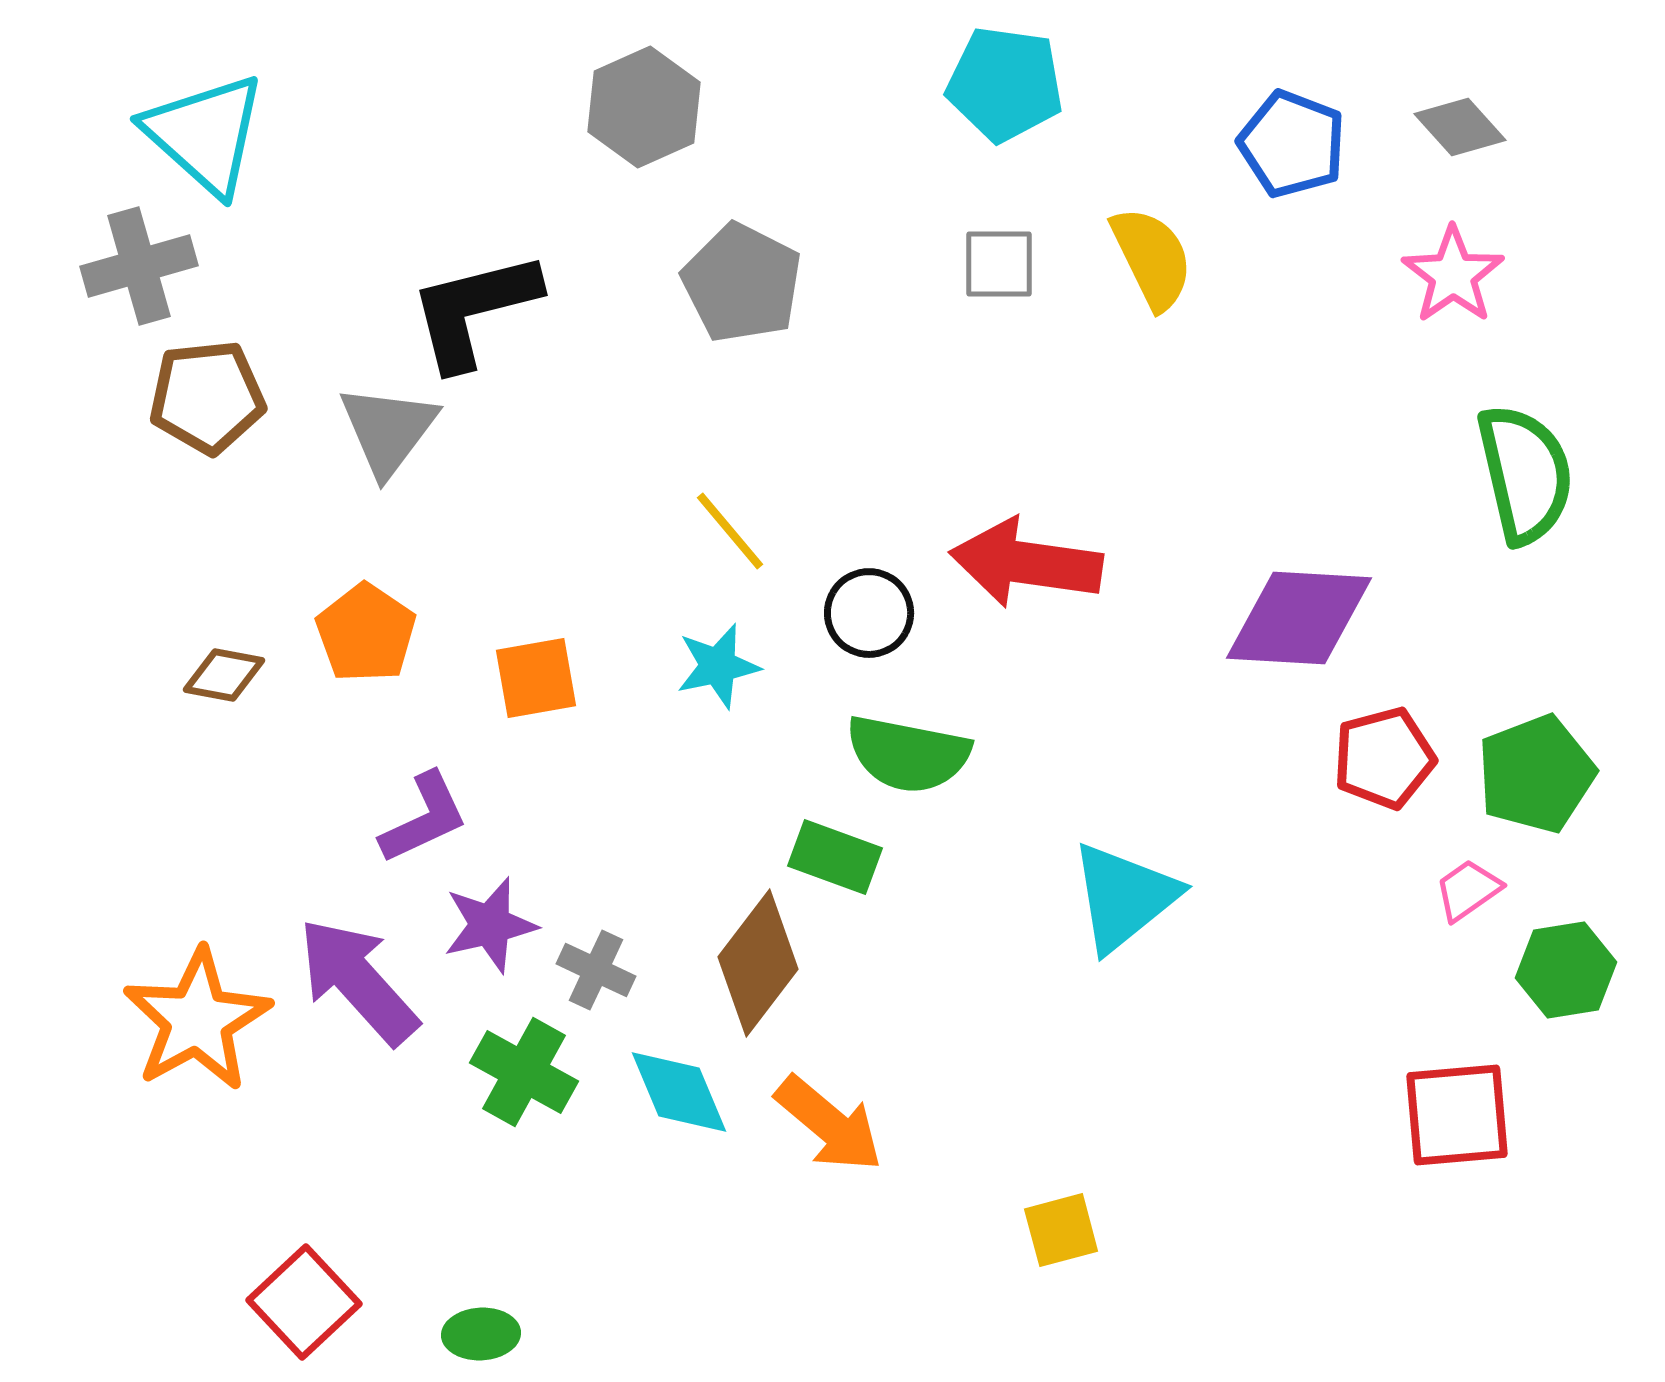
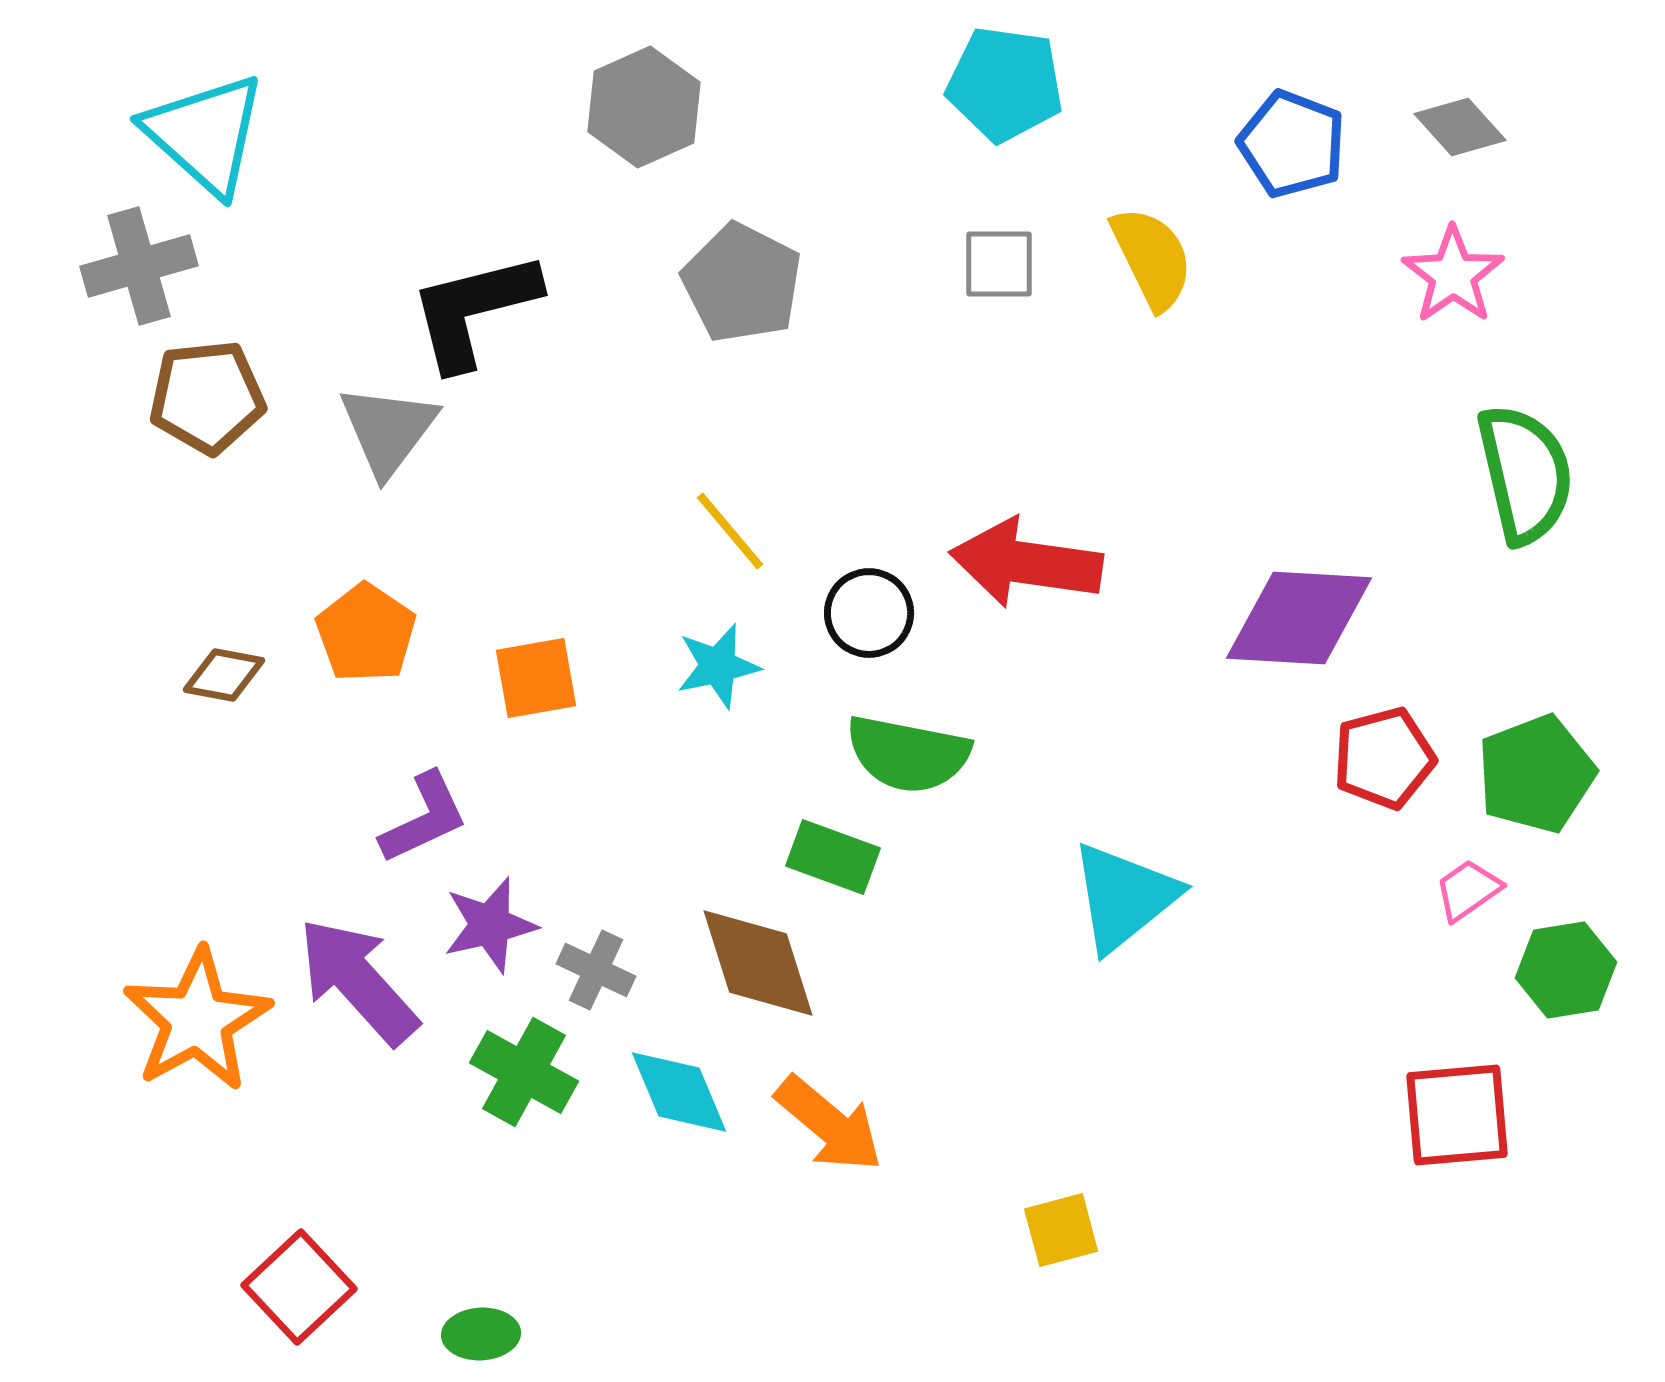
green rectangle at (835, 857): moved 2 px left
brown diamond at (758, 963): rotated 55 degrees counterclockwise
red square at (304, 1302): moved 5 px left, 15 px up
